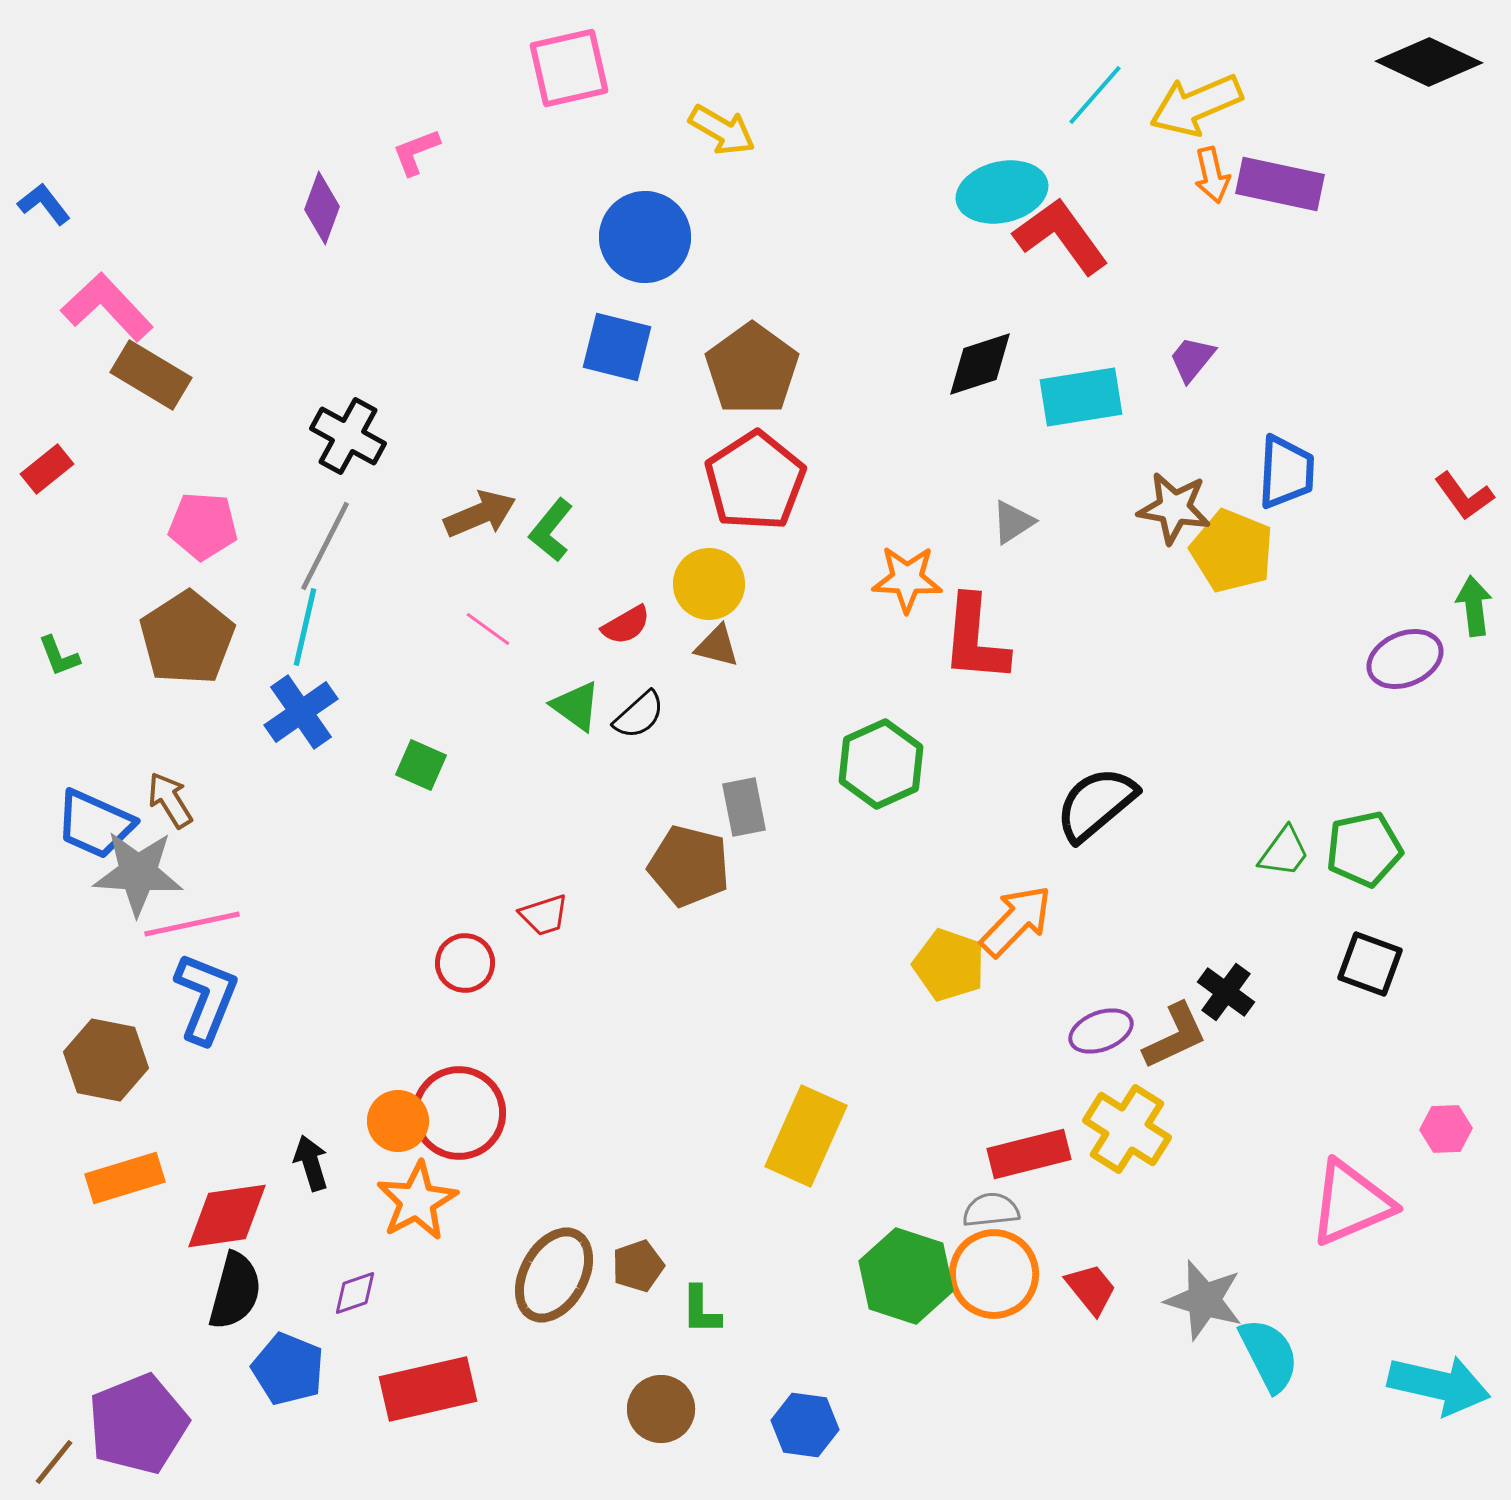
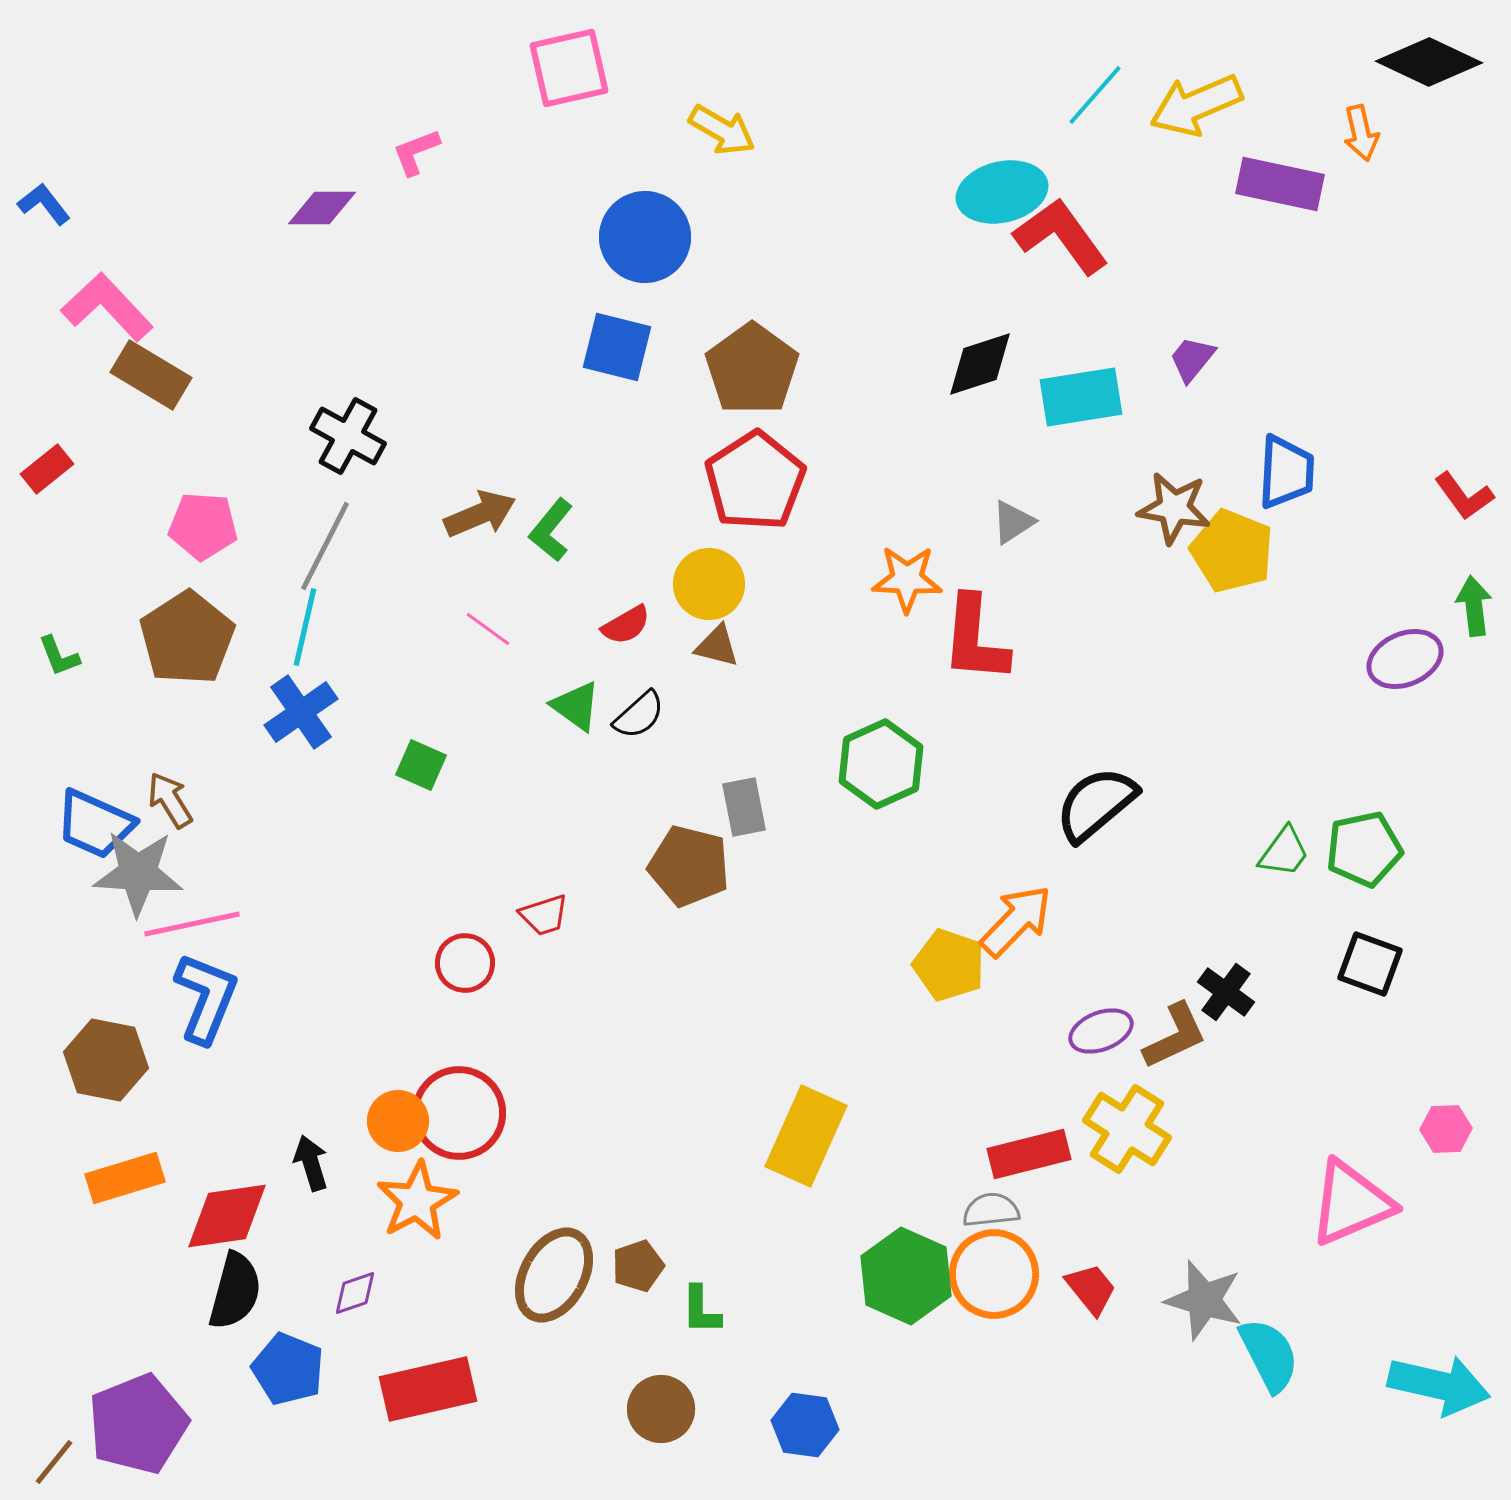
orange arrow at (1212, 175): moved 149 px right, 42 px up
purple diamond at (322, 208): rotated 70 degrees clockwise
green hexagon at (906, 1276): rotated 6 degrees clockwise
